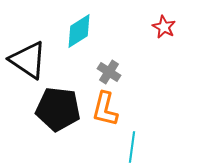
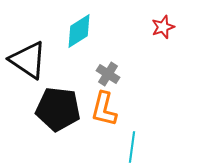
red star: moved 1 px left; rotated 25 degrees clockwise
gray cross: moved 1 px left, 2 px down
orange L-shape: moved 1 px left
